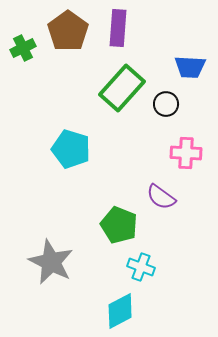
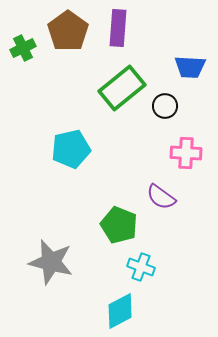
green rectangle: rotated 9 degrees clockwise
black circle: moved 1 px left, 2 px down
cyan pentagon: rotated 30 degrees counterclockwise
gray star: rotated 12 degrees counterclockwise
